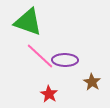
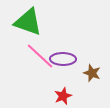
purple ellipse: moved 2 px left, 1 px up
brown star: moved 9 px up; rotated 12 degrees counterclockwise
red star: moved 14 px right, 2 px down; rotated 18 degrees clockwise
